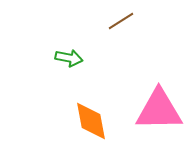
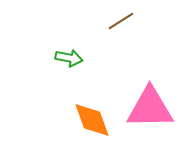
pink triangle: moved 9 px left, 2 px up
orange diamond: moved 1 px right, 1 px up; rotated 9 degrees counterclockwise
